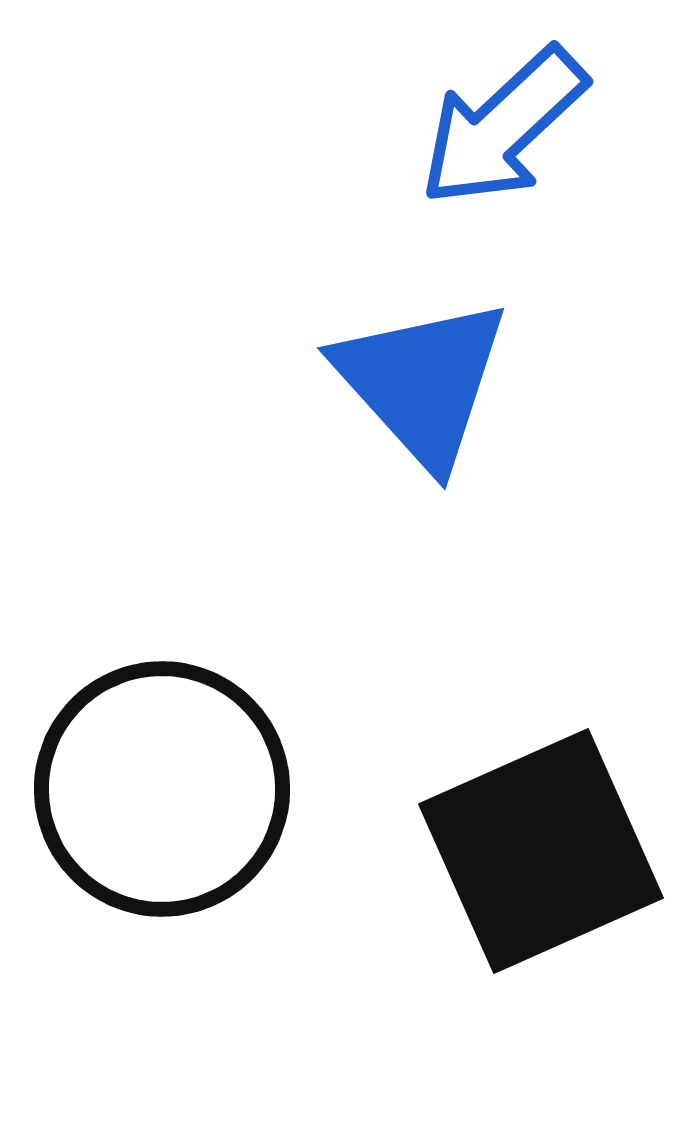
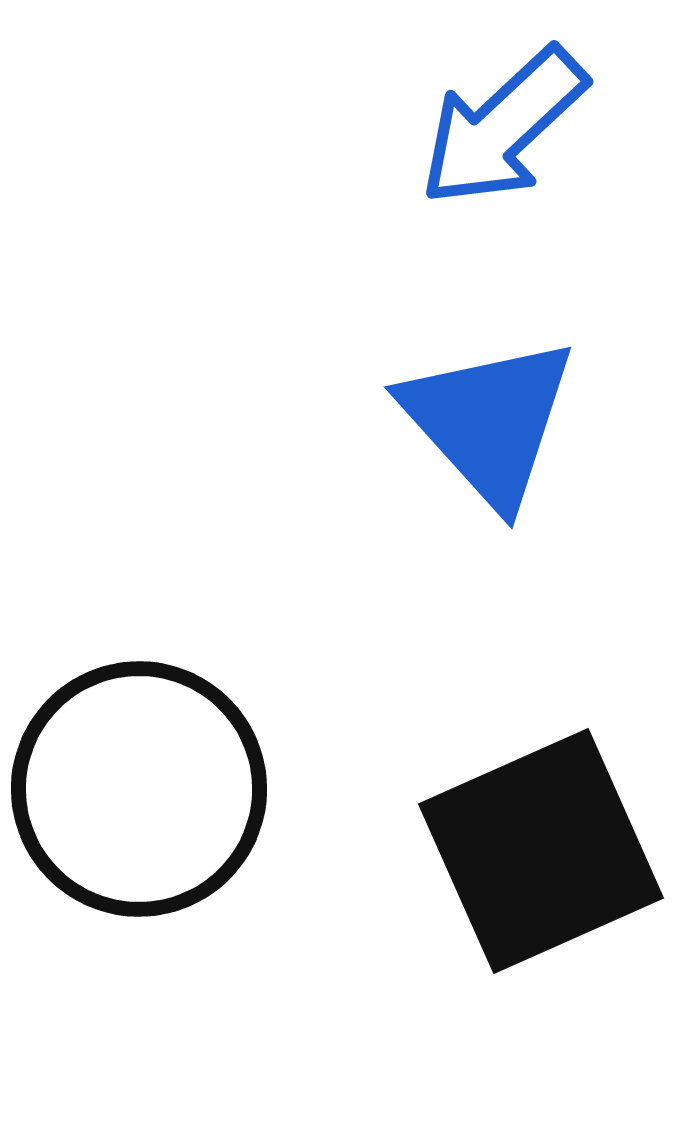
blue triangle: moved 67 px right, 39 px down
black circle: moved 23 px left
